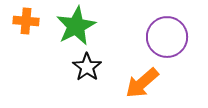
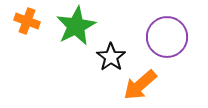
orange cross: moved 1 px right; rotated 15 degrees clockwise
black star: moved 24 px right, 10 px up
orange arrow: moved 2 px left, 2 px down
